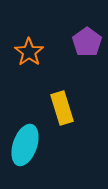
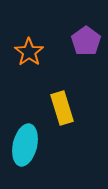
purple pentagon: moved 1 px left, 1 px up
cyan ellipse: rotated 6 degrees counterclockwise
